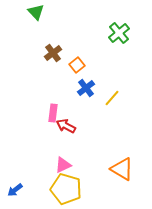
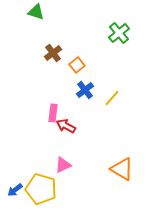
green triangle: rotated 30 degrees counterclockwise
blue cross: moved 1 px left, 2 px down
yellow pentagon: moved 25 px left
